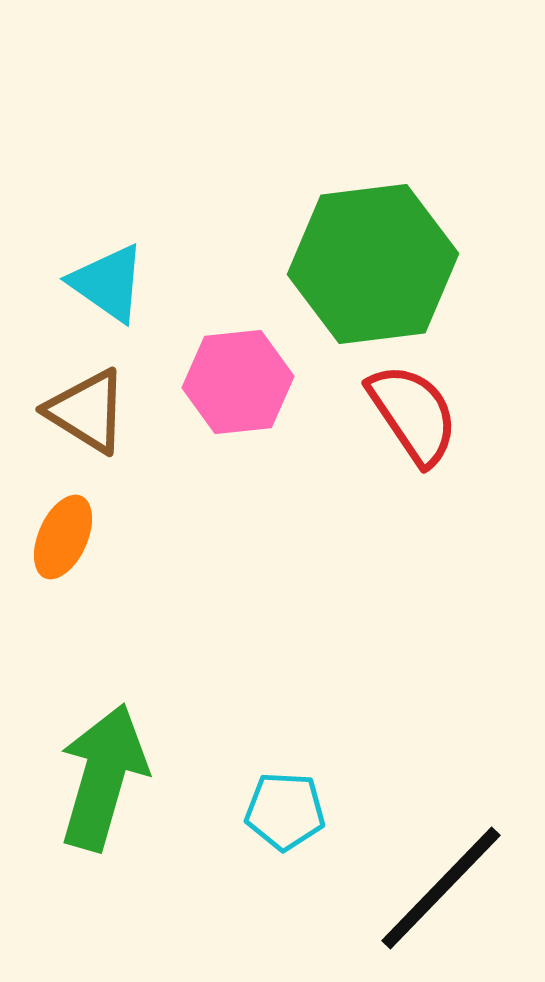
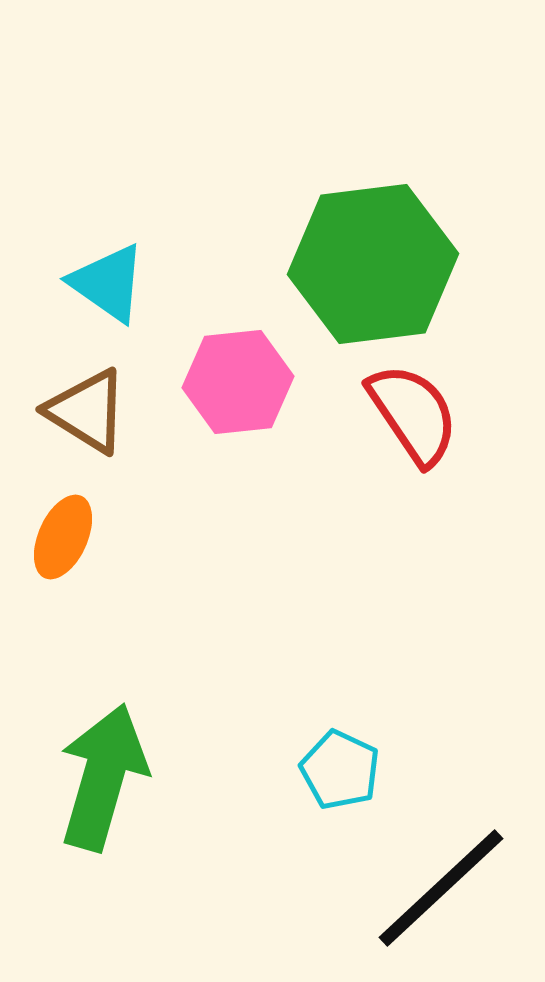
cyan pentagon: moved 55 px right, 41 px up; rotated 22 degrees clockwise
black line: rotated 3 degrees clockwise
